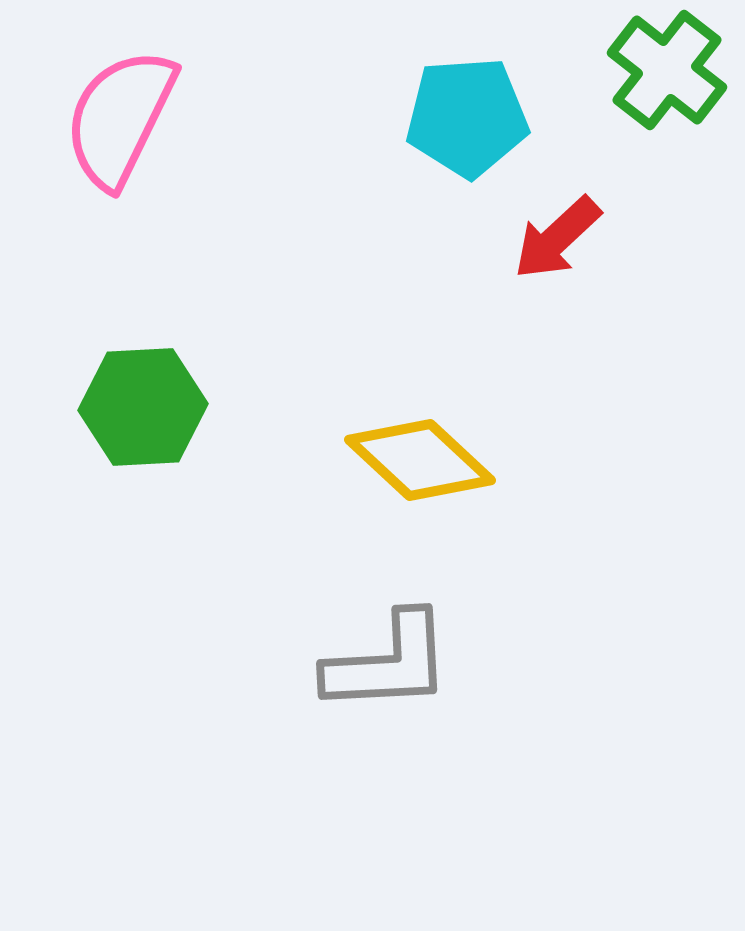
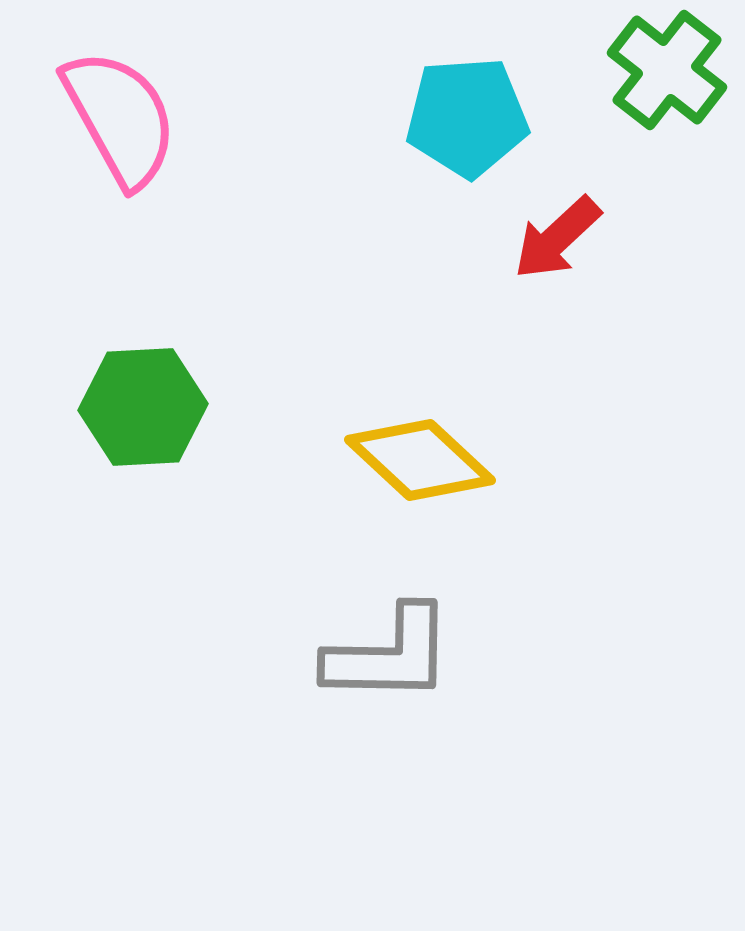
pink semicircle: rotated 125 degrees clockwise
gray L-shape: moved 1 px right, 8 px up; rotated 4 degrees clockwise
